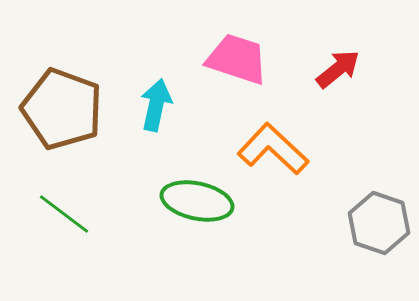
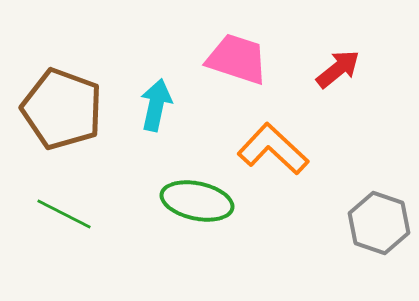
green line: rotated 10 degrees counterclockwise
